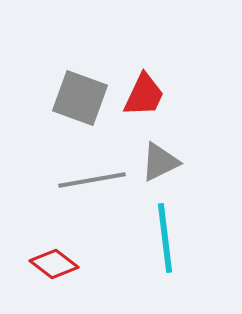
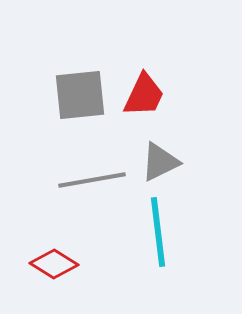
gray square: moved 3 px up; rotated 26 degrees counterclockwise
cyan line: moved 7 px left, 6 px up
red diamond: rotated 6 degrees counterclockwise
